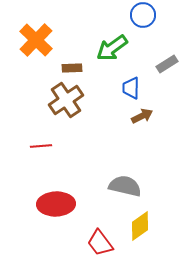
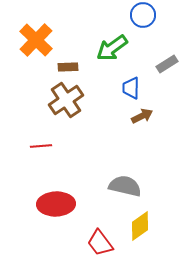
brown rectangle: moved 4 px left, 1 px up
